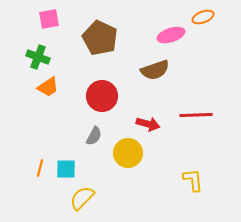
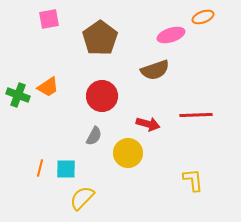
brown pentagon: rotated 12 degrees clockwise
green cross: moved 20 px left, 38 px down
